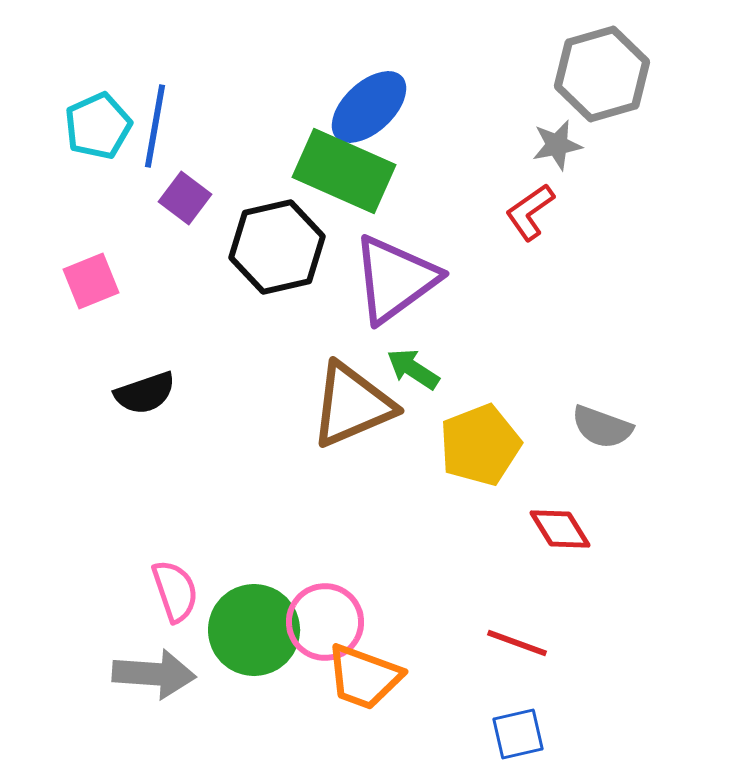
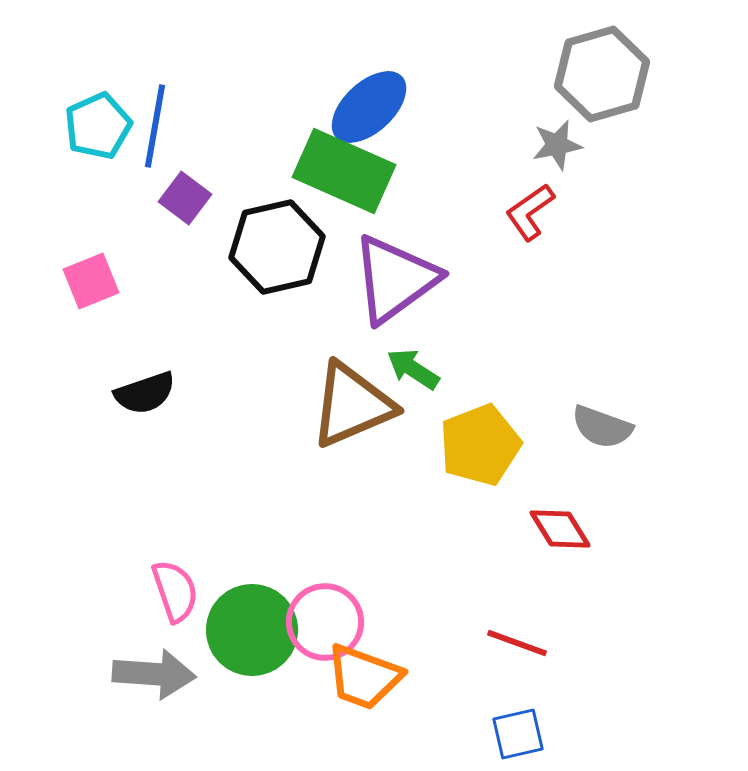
green circle: moved 2 px left
